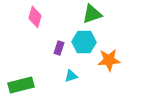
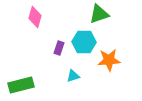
green triangle: moved 7 px right
cyan triangle: moved 2 px right
